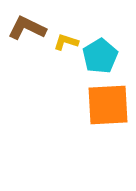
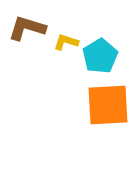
brown L-shape: rotated 9 degrees counterclockwise
